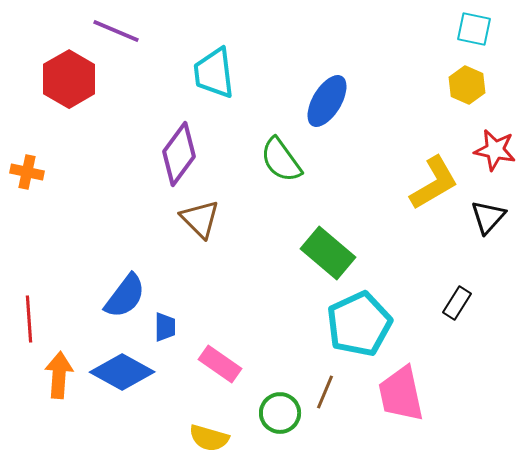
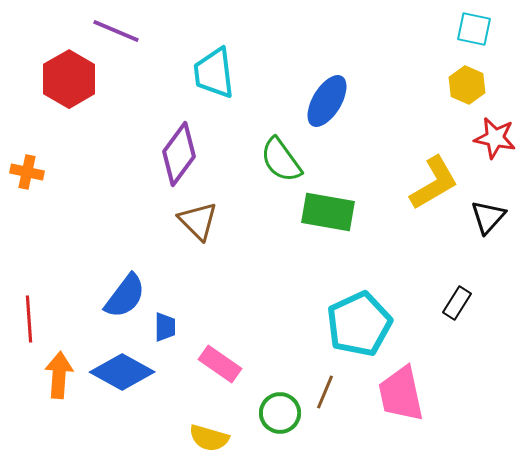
red star: moved 12 px up
brown triangle: moved 2 px left, 2 px down
green rectangle: moved 41 px up; rotated 30 degrees counterclockwise
